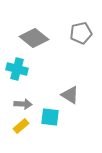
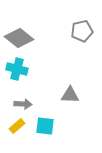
gray pentagon: moved 1 px right, 2 px up
gray diamond: moved 15 px left
gray triangle: rotated 30 degrees counterclockwise
cyan square: moved 5 px left, 9 px down
yellow rectangle: moved 4 px left
